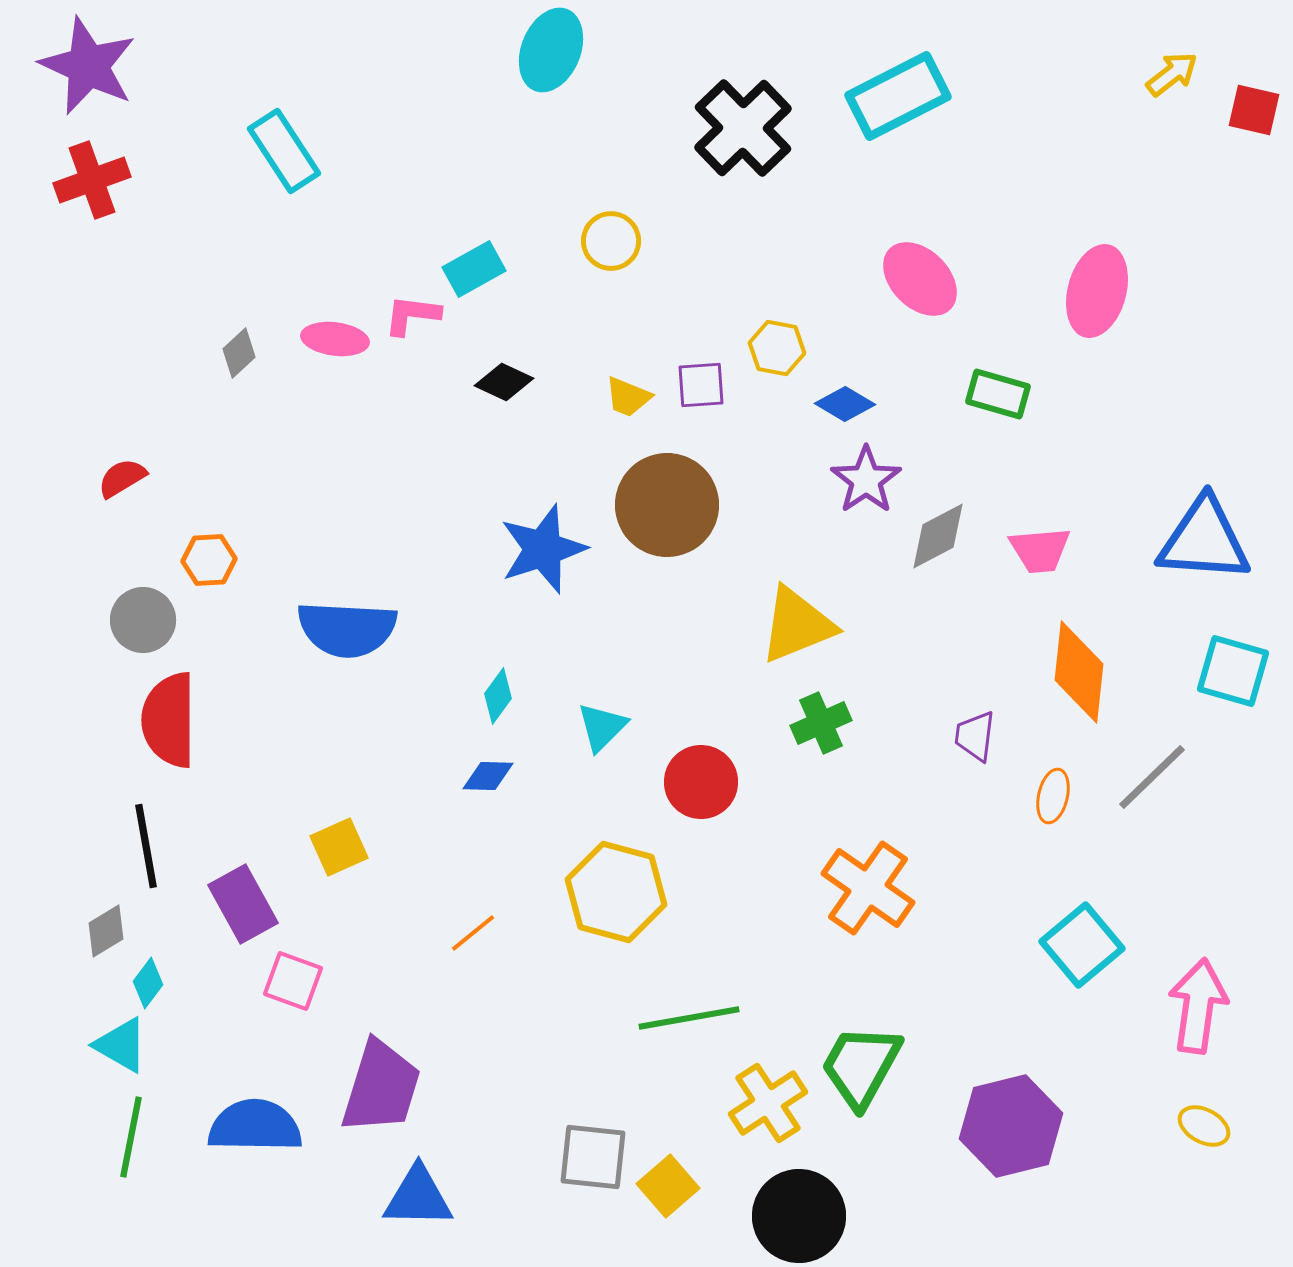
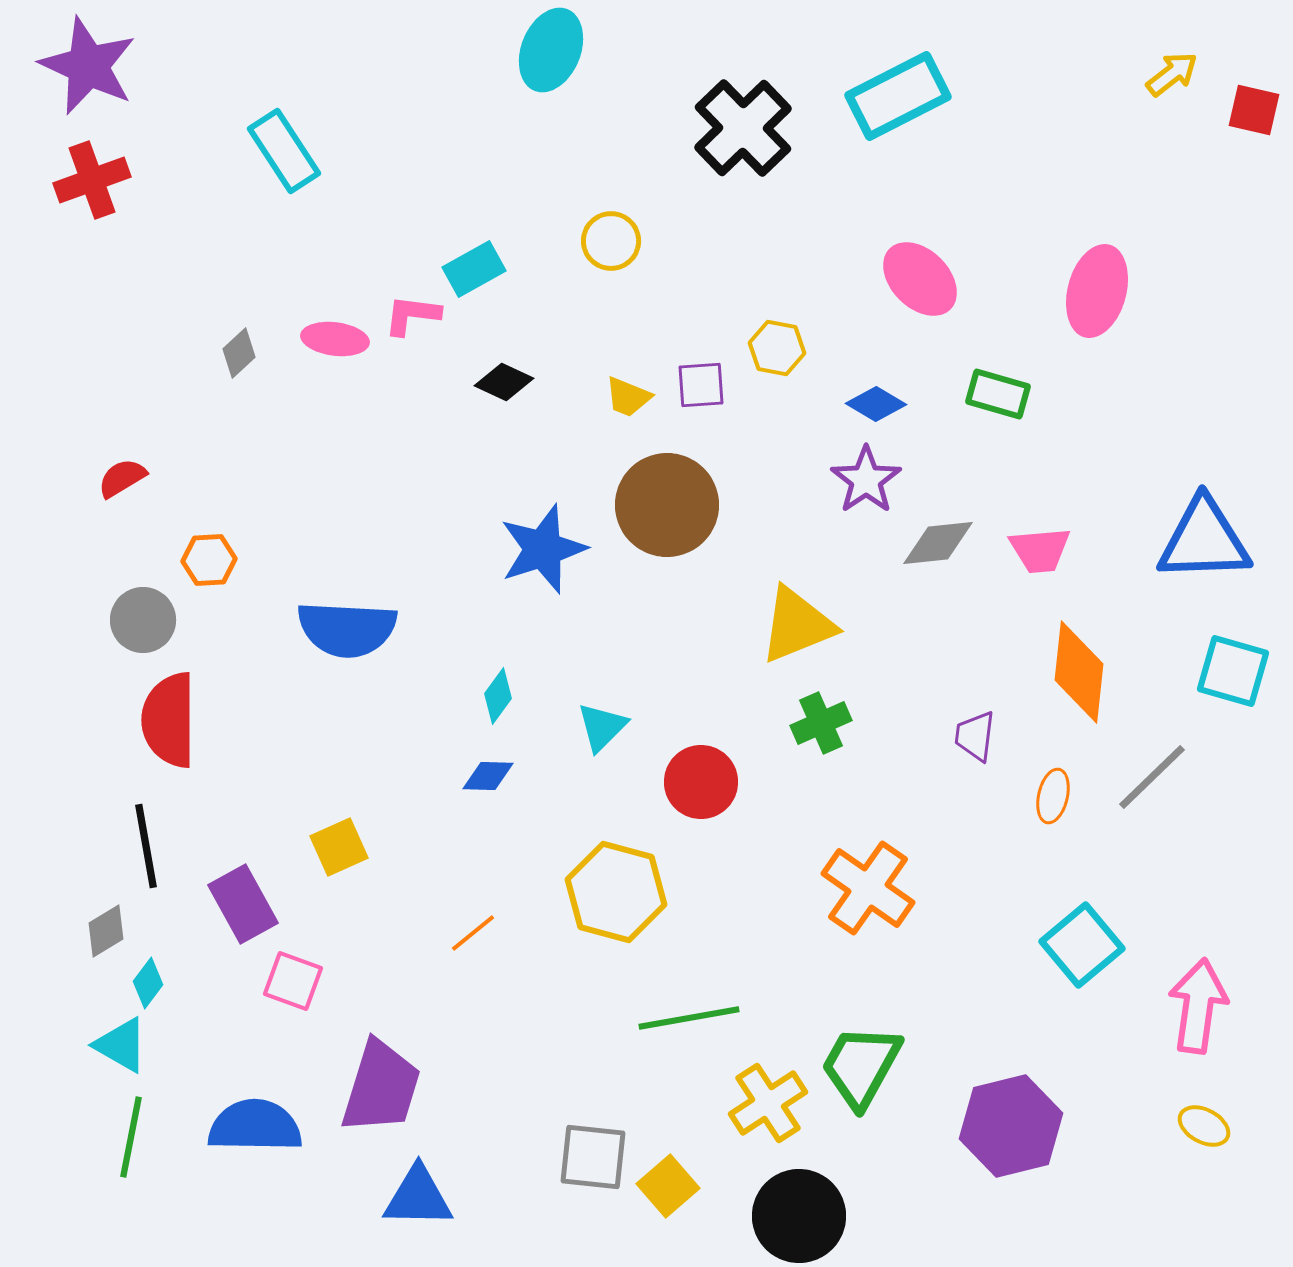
blue diamond at (845, 404): moved 31 px right
gray diamond at (938, 536): moved 7 px down; rotated 22 degrees clockwise
blue triangle at (1204, 540): rotated 6 degrees counterclockwise
